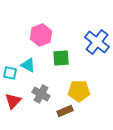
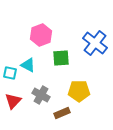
blue cross: moved 2 px left, 1 px down
gray cross: moved 1 px down
brown rectangle: moved 3 px left, 2 px down
